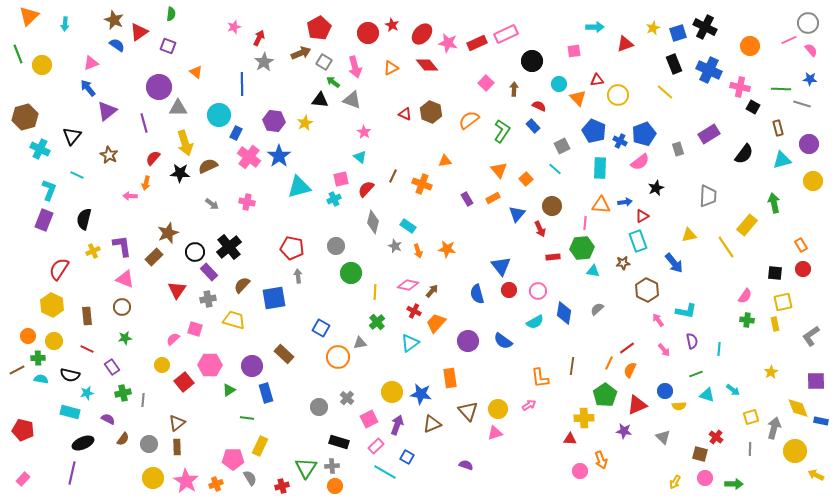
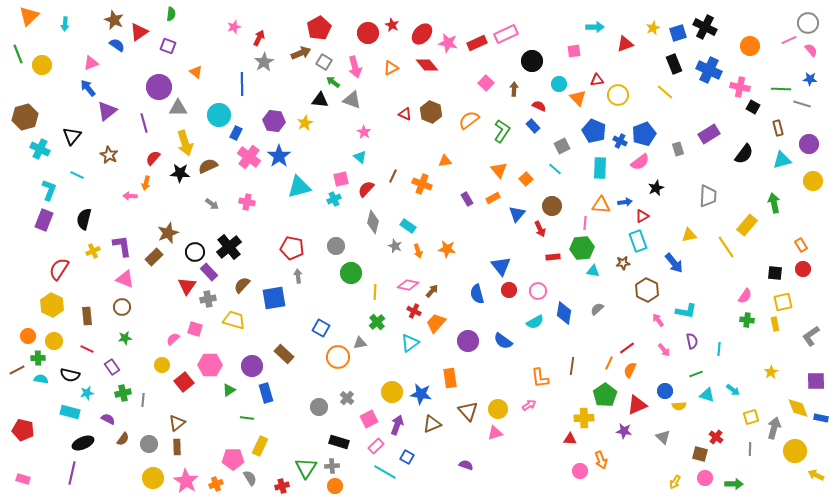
red triangle at (177, 290): moved 10 px right, 4 px up
blue rectangle at (821, 421): moved 3 px up
pink rectangle at (23, 479): rotated 64 degrees clockwise
